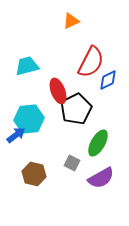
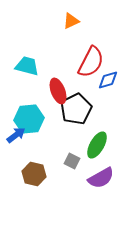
cyan trapezoid: rotated 30 degrees clockwise
blue diamond: rotated 10 degrees clockwise
green ellipse: moved 1 px left, 2 px down
gray square: moved 2 px up
